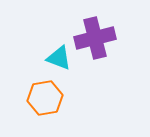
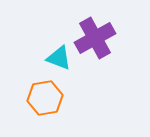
purple cross: rotated 15 degrees counterclockwise
